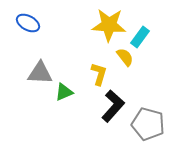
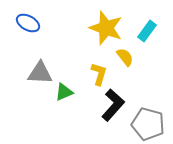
yellow star: moved 3 px left, 3 px down; rotated 16 degrees clockwise
cyan rectangle: moved 7 px right, 6 px up
black L-shape: moved 1 px up
